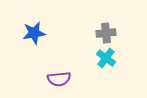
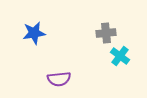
cyan cross: moved 14 px right, 2 px up
